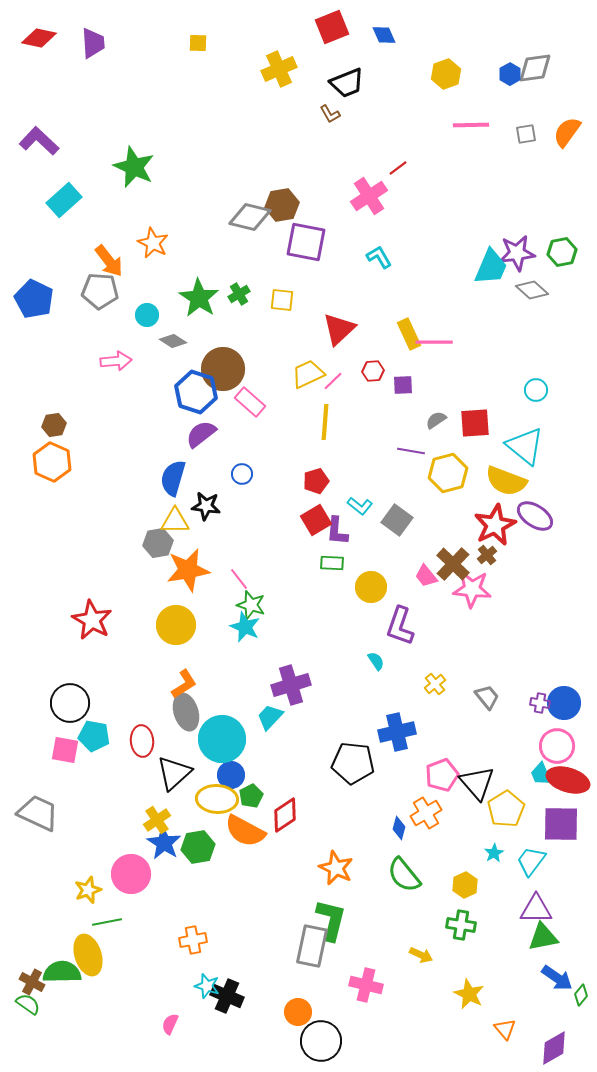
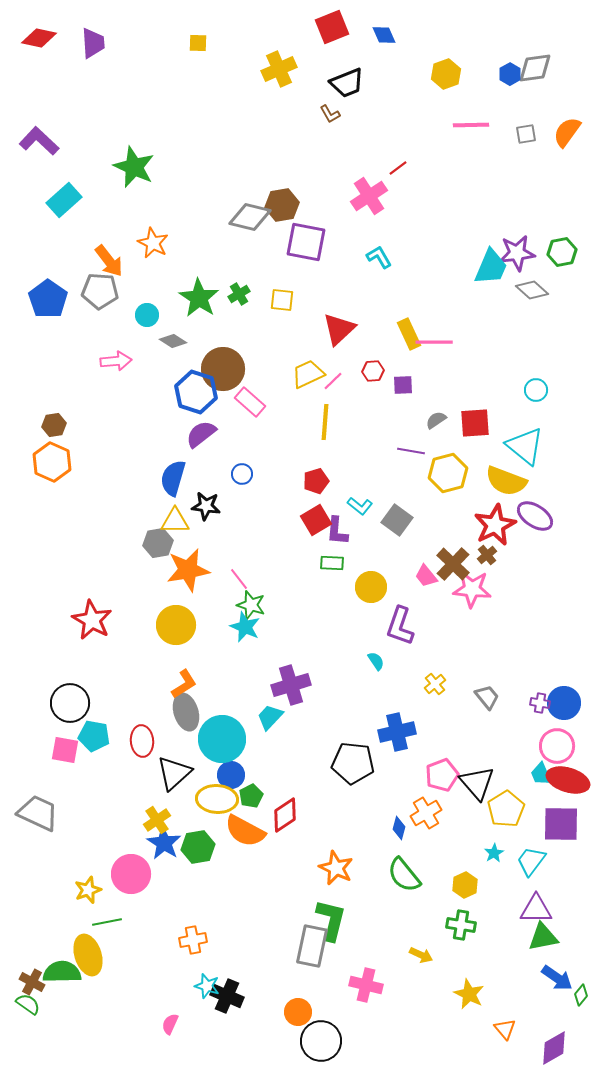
blue pentagon at (34, 299): moved 14 px right; rotated 9 degrees clockwise
